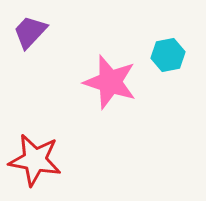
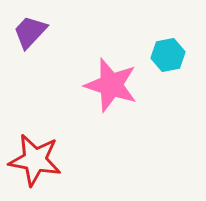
pink star: moved 1 px right, 3 px down
